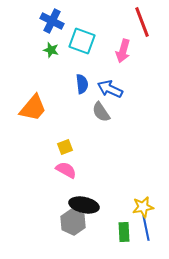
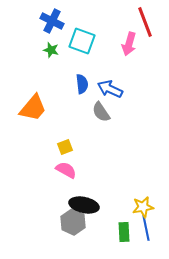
red line: moved 3 px right
pink arrow: moved 6 px right, 7 px up
